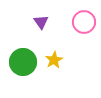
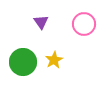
pink circle: moved 2 px down
